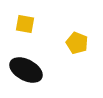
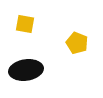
black ellipse: rotated 36 degrees counterclockwise
